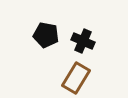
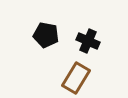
black cross: moved 5 px right
